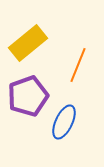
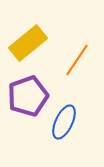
orange line: moved 1 px left, 5 px up; rotated 12 degrees clockwise
